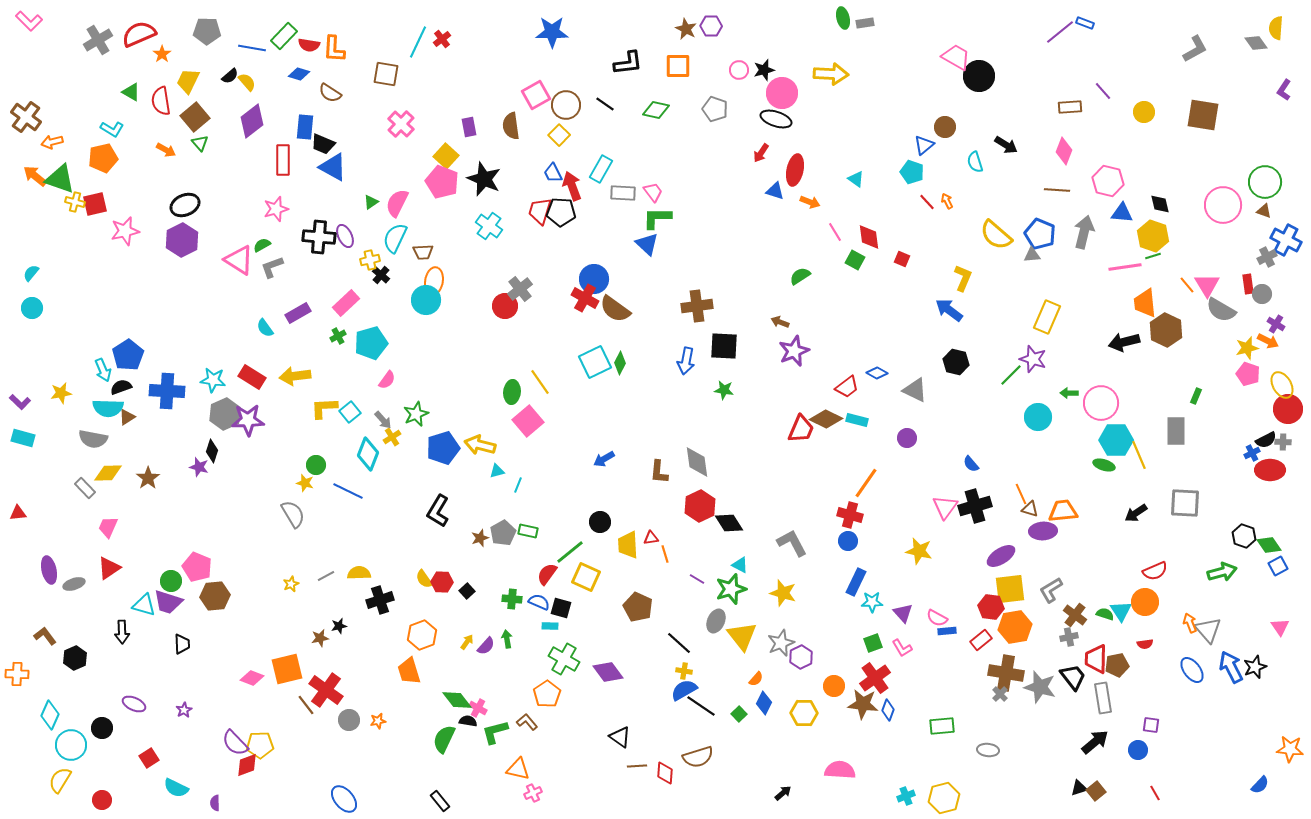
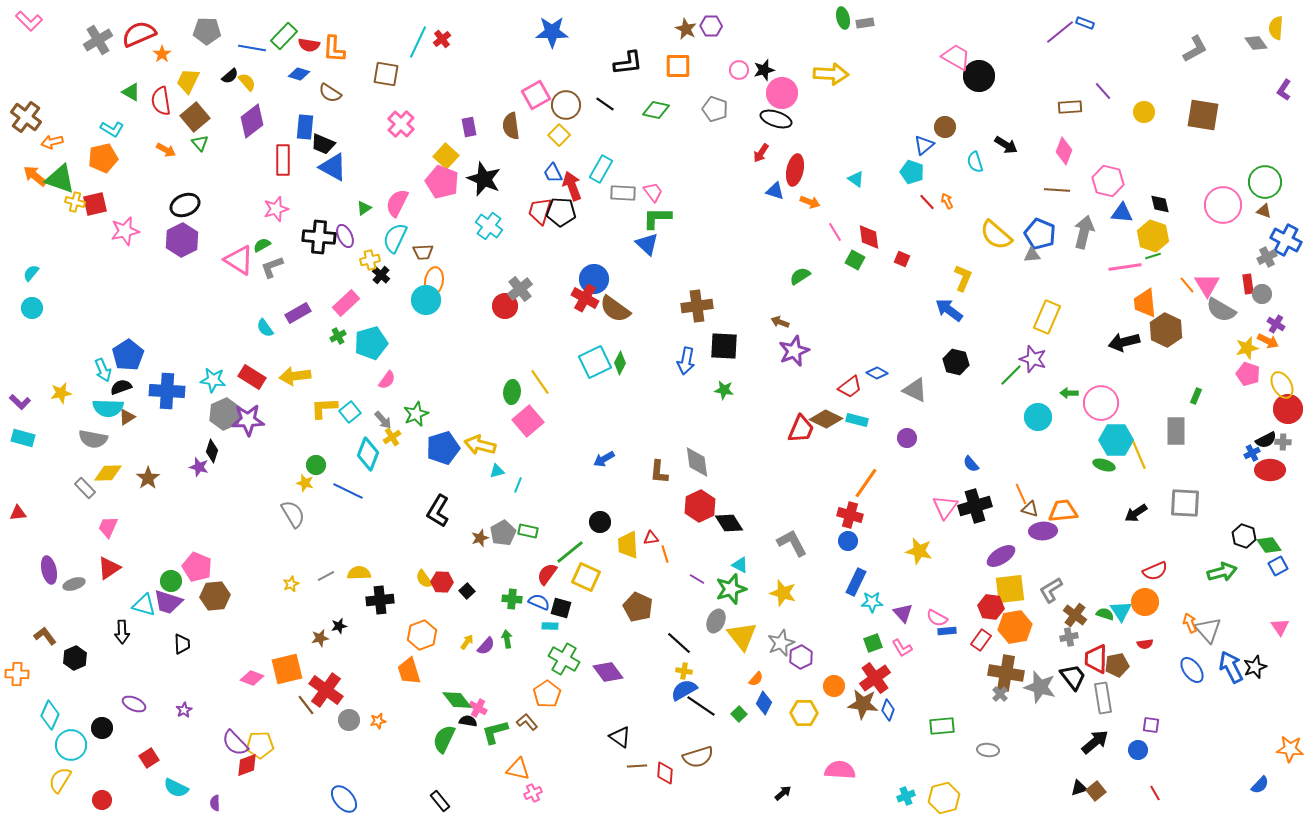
green triangle at (371, 202): moved 7 px left, 6 px down
red trapezoid at (847, 387): moved 3 px right
black cross at (380, 600): rotated 12 degrees clockwise
red rectangle at (981, 640): rotated 15 degrees counterclockwise
